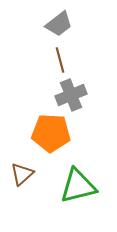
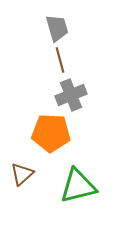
gray trapezoid: moved 2 px left, 4 px down; rotated 68 degrees counterclockwise
